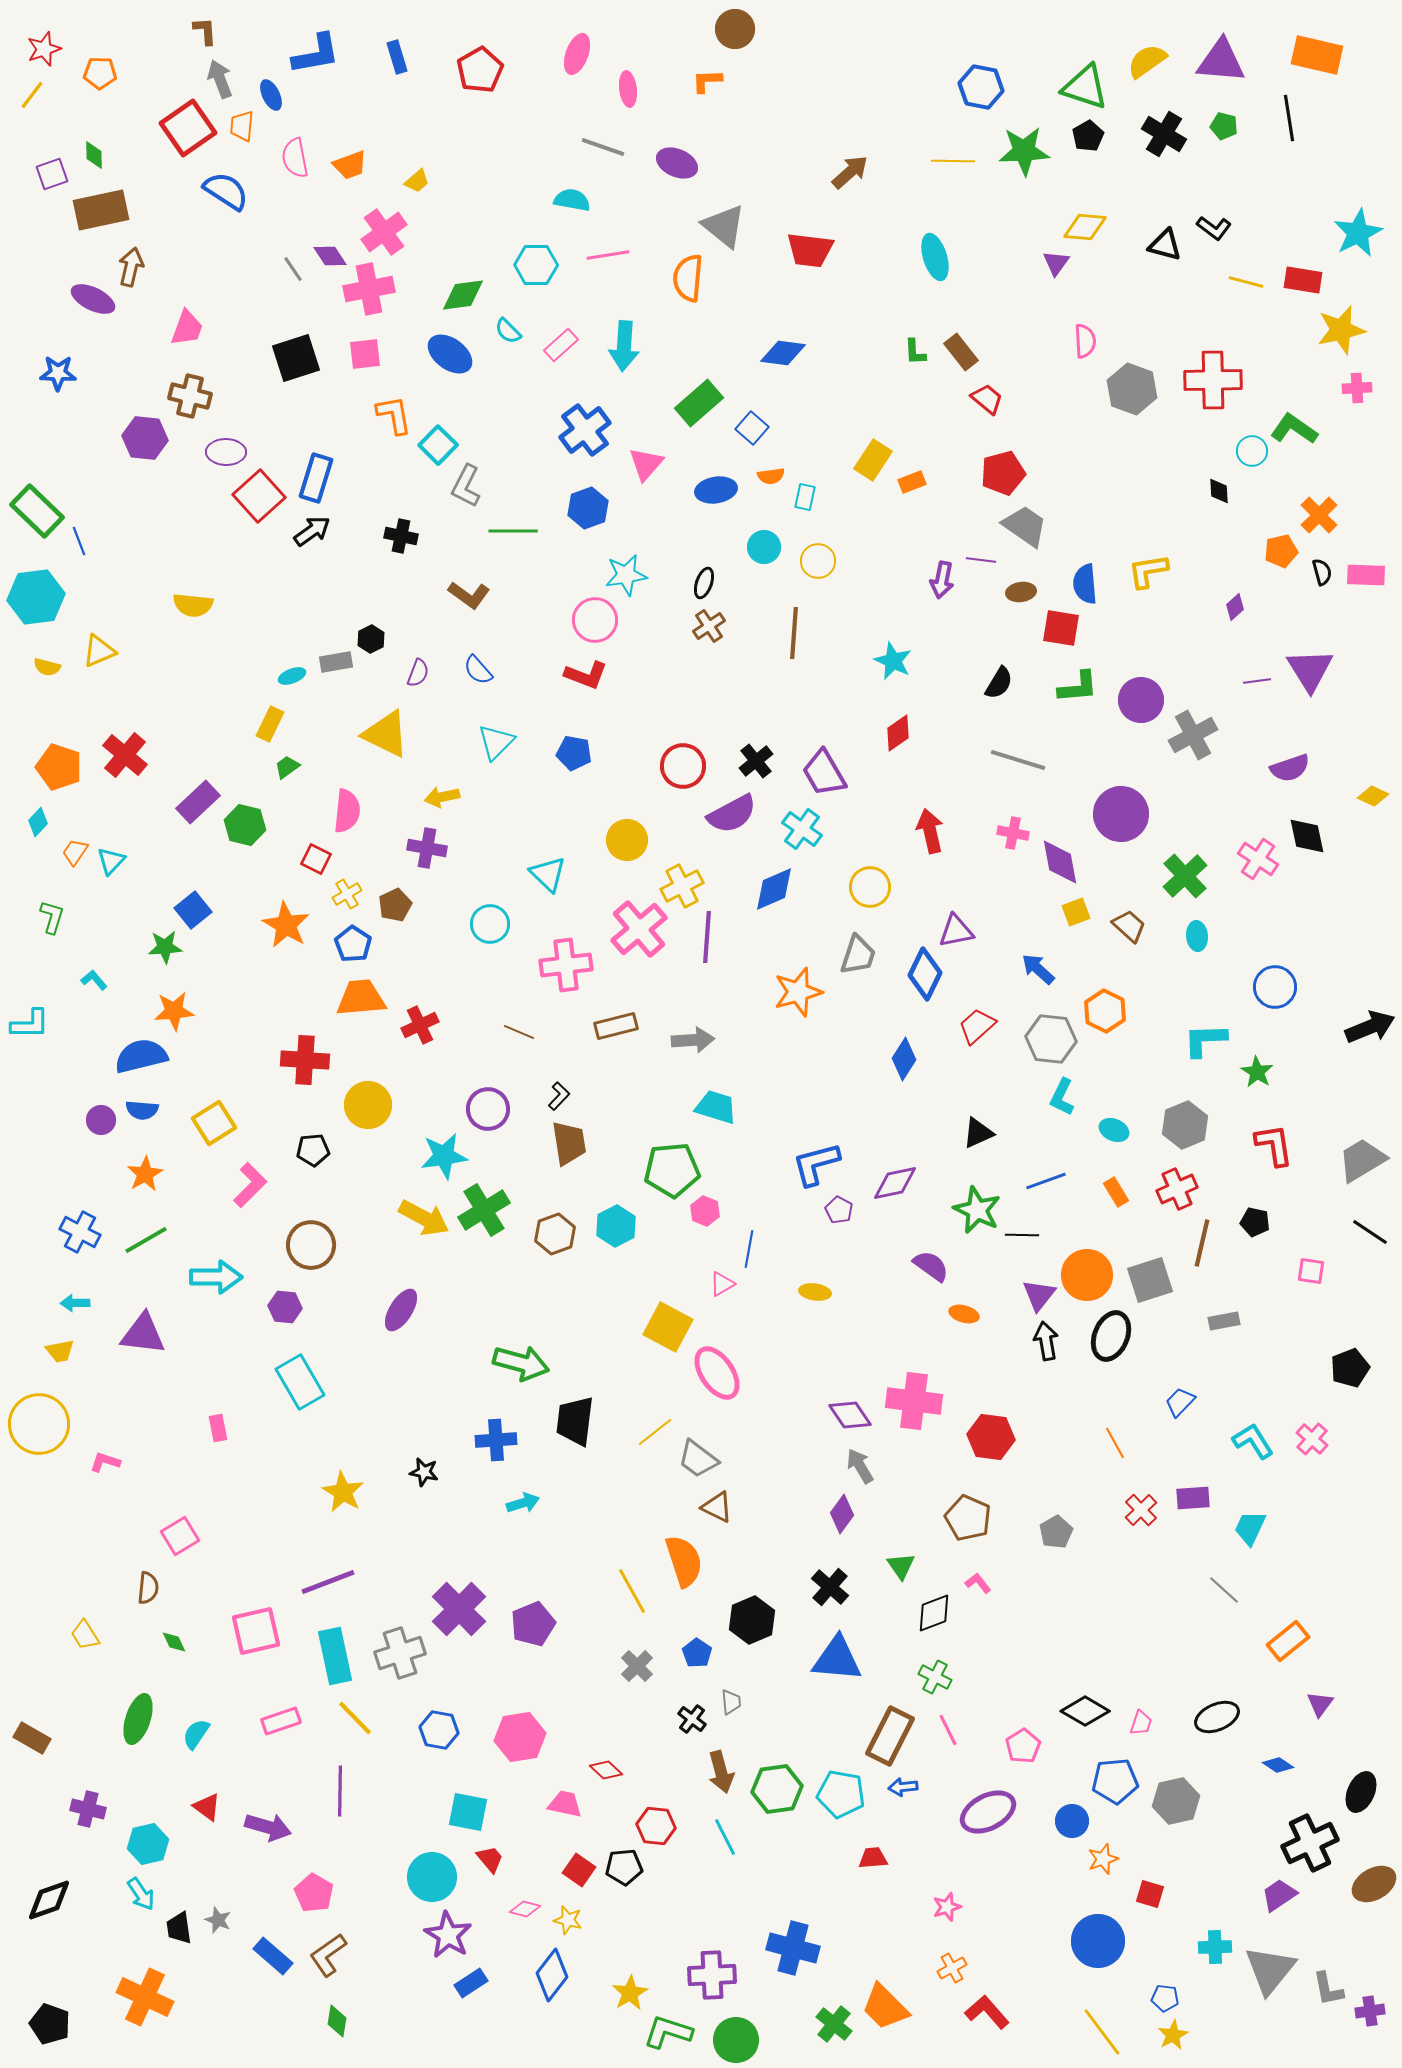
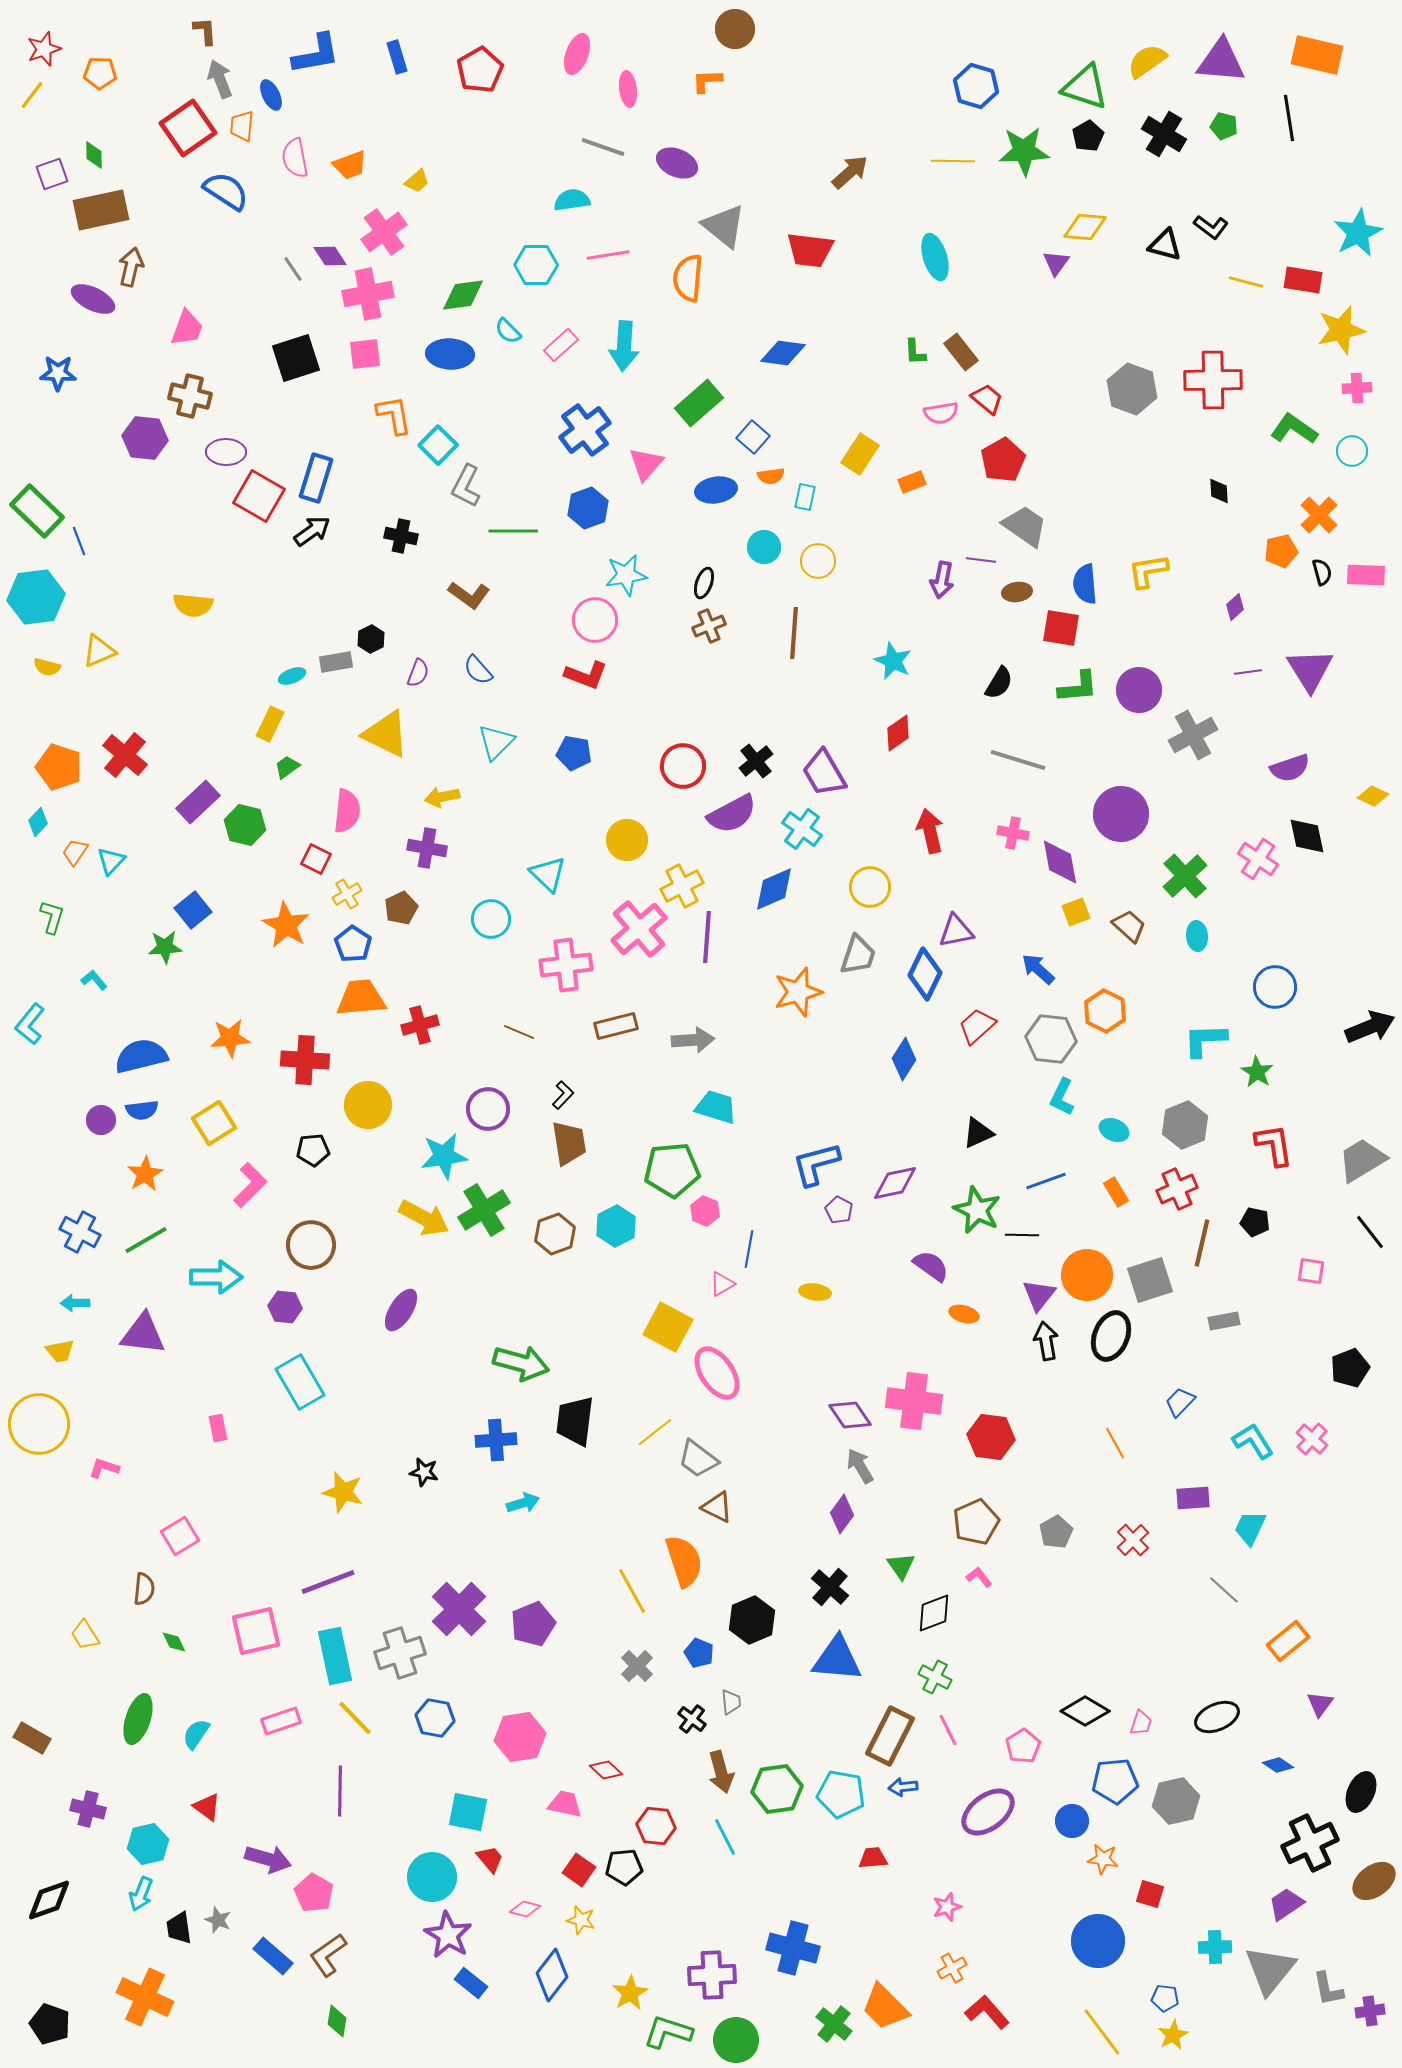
blue hexagon at (981, 87): moved 5 px left, 1 px up; rotated 6 degrees clockwise
cyan semicircle at (572, 200): rotated 18 degrees counterclockwise
black L-shape at (1214, 228): moved 3 px left, 1 px up
pink cross at (369, 289): moved 1 px left, 5 px down
pink semicircle at (1085, 341): moved 144 px left, 72 px down; rotated 84 degrees clockwise
blue ellipse at (450, 354): rotated 33 degrees counterclockwise
blue square at (752, 428): moved 1 px right, 9 px down
cyan circle at (1252, 451): moved 100 px right
yellow rectangle at (873, 460): moved 13 px left, 6 px up
red pentagon at (1003, 473): moved 13 px up; rotated 15 degrees counterclockwise
red square at (259, 496): rotated 18 degrees counterclockwise
brown ellipse at (1021, 592): moved 4 px left
brown cross at (709, 626): rotated 12 degrees clockwise
purple line at (1257, 681): moved 9 px left, 9 px up
purple circle at (1141, 700): moved 2 px left, 10 px up
brown pentagon at (395, 905): moved 6 px right, 3 px down
cyan circle at (490, 924): moved 1 px right, 5 px up
orange star at (174, 1011): moved 56 px right, 27 px down
cyan L-shape at (30, 1024): rotated 129 degrees clockwise
red cross at (420, 1025): rotated 9 degrees clockwise
black L-shape at (559, 1096): moved 4 px right, 1 px up
blue semicircle at (142, 1110): rotated 12 degrees counterclockwise
black line at (1370, 1232): rotated 18 degrees clockwise
pink L-shape at (105, 1462): moved 1 px left, 6 px down
yellow star at (343, 1492): rotated 15 degrees counterclockwise
red cross at (1141, 1510): moved 8 px left, 30 px down
brown pentagon at (968, 1518): moved 8 px right, 4 px down; rotated 24 degrees clockwise
pink L-shape at (978, 1583): moved 1 px right, 6 px up
brown semicircle at (148, 1588): moved 4 px left, 1 px down
blue pentagon at (697, 1653): moved 2 px right; rotated 12 degrees counterclockwise
blue hexagon at (439, 1730): moved 4 px left, 12 px up
purple ellipse at (988, 1812): rotated 10 degrees counterclockwise
purple arrow at (268, 1827): moved 32 px down
orange star at (1103, 1859): rotated 28 degrees clockwise
brown ellipse at (1374, 1884): moved 3 px up; rotated 6 degrees counterclockwise
cyan arrow at (141, 1894): rotated 56 degrees clockwise
purple trapezoid at (1279, 1895): moved 7 px right, 9 px down
yellow star at (568, 1920): moved 13 px right
blue rectangle at (471, 1983): rotated 72 degrees clockwise
